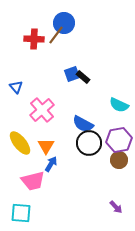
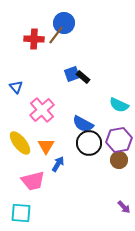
blue arrow: moved 7 px right
purple arrow: moved 8 px right
